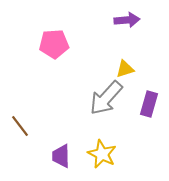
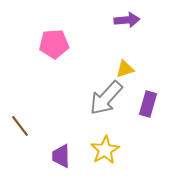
purple rectangle: moved 1 px left
yellow star: moved 3 px right, 4 px up; rotated 16 degrees clockwise
